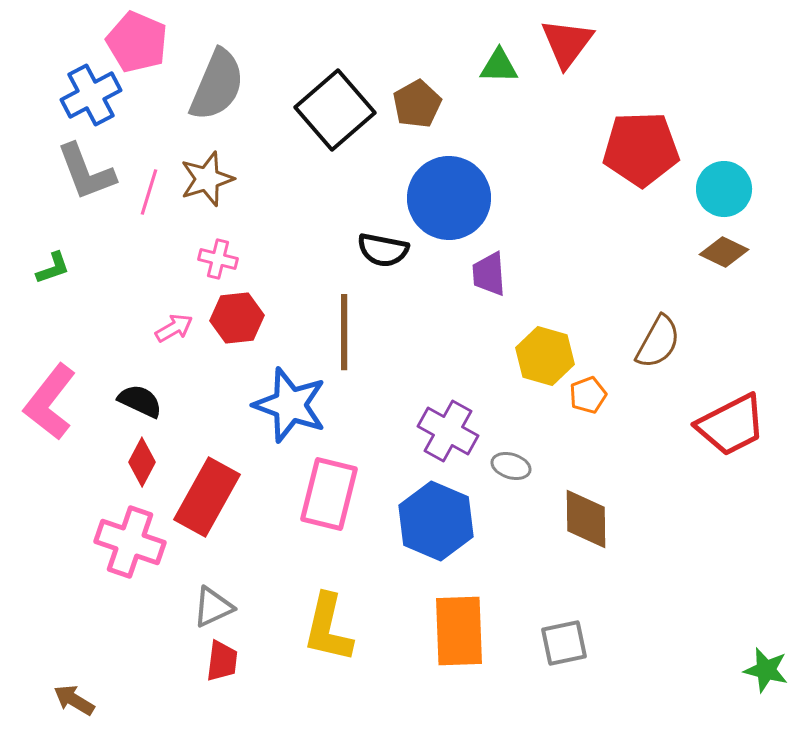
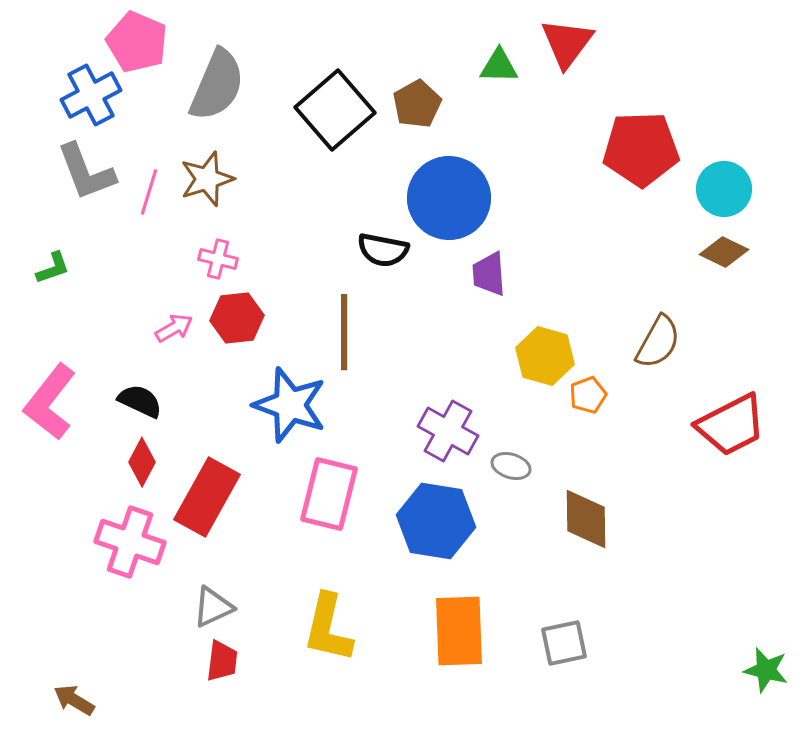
blue hexagon at (436, 521): rotated 14 degrees counterclockwise
